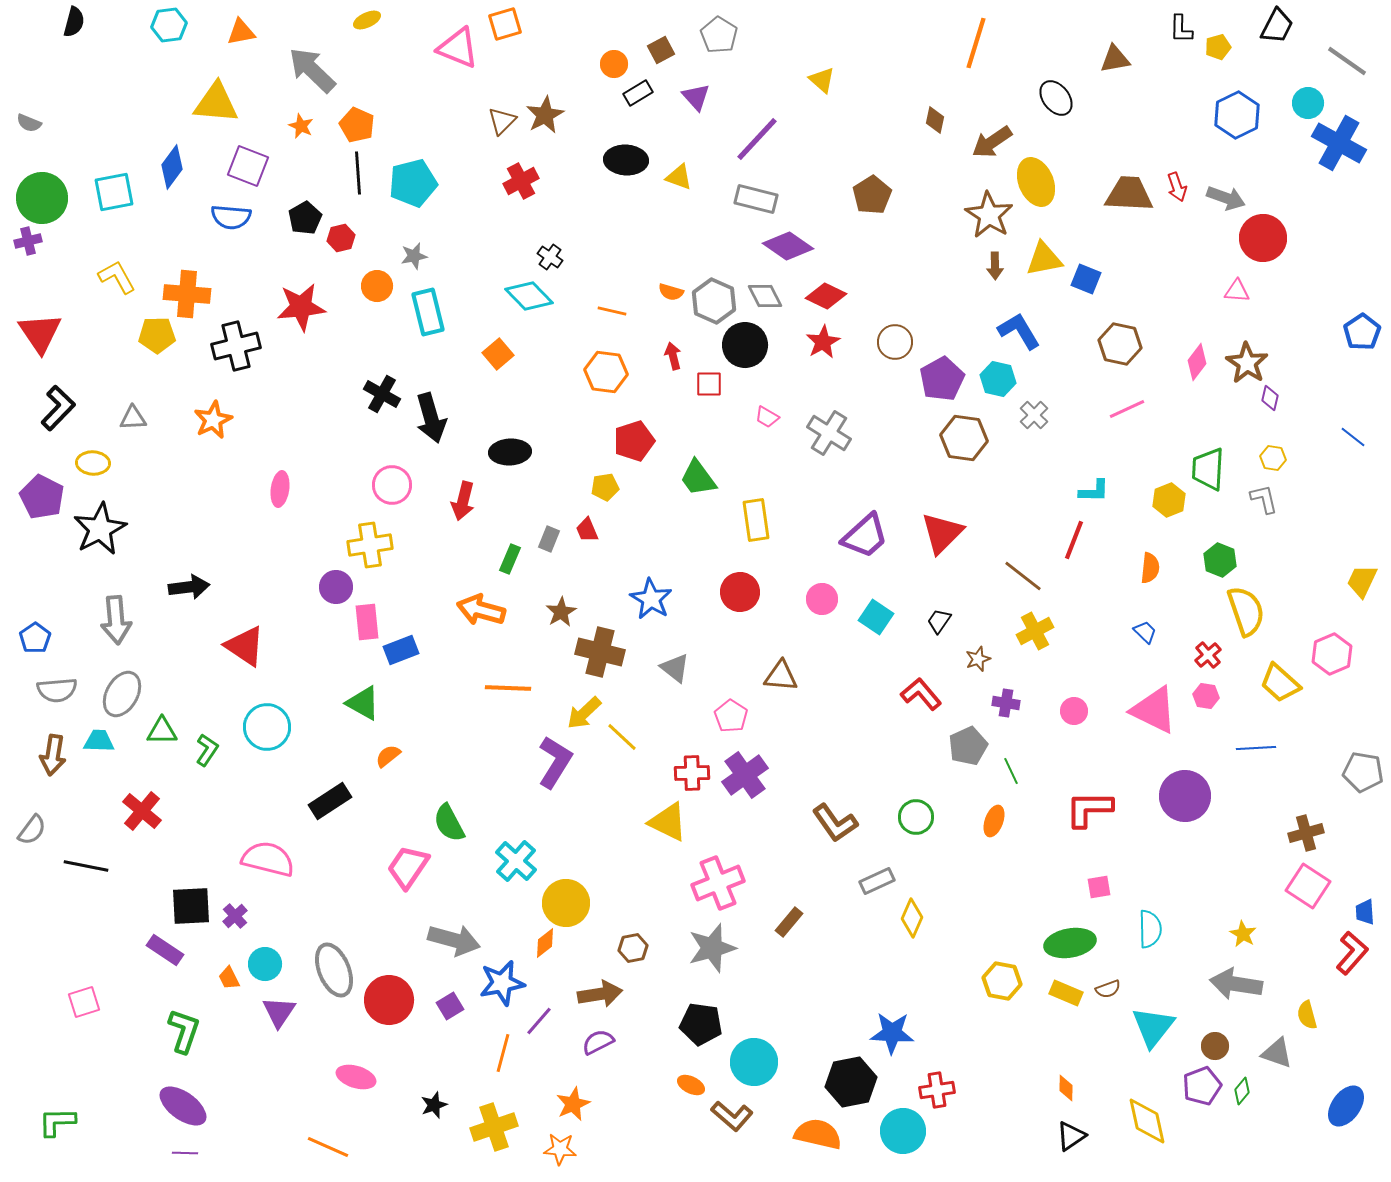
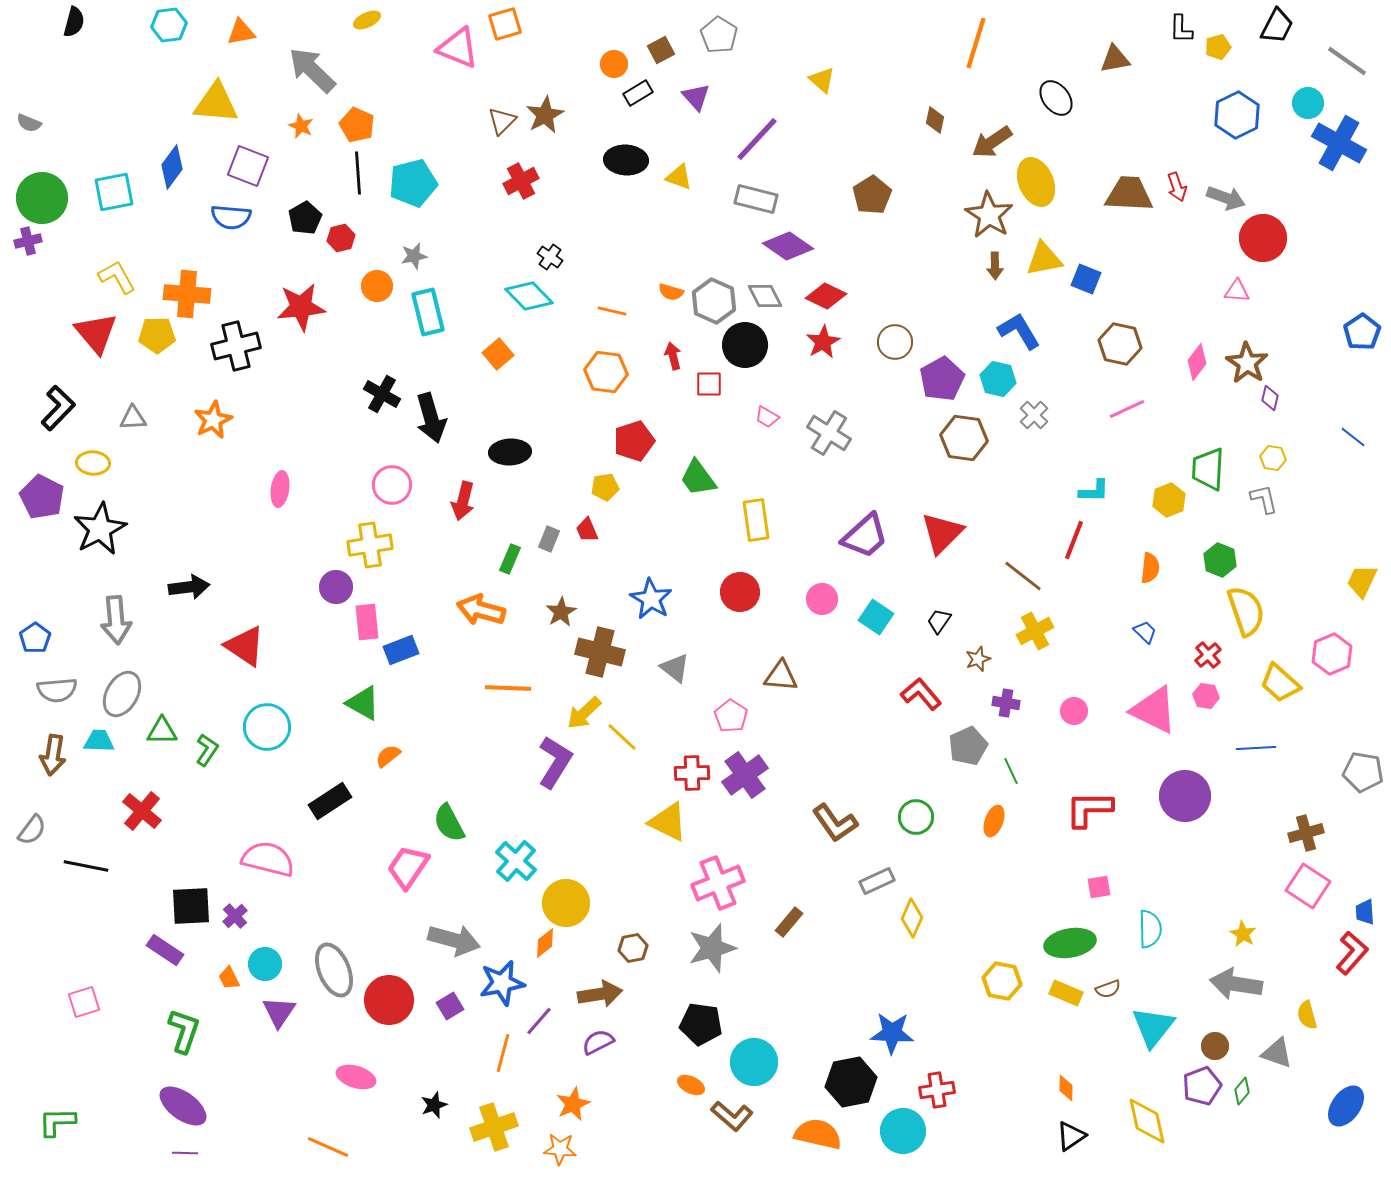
red triangle at (40, 333): moved 56 px right; rotated 6 degrees counterclockwise
